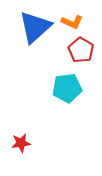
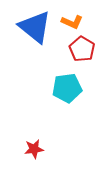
blue triangle: rotated 39 degrees counterclockwise
red pentagon: moved 1 px right, 1 px up
red star: moved 13 px right, 6 px down
